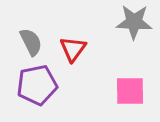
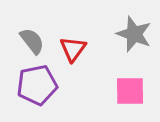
gray star: moved 12 px down; rotated 18 degrees clockwise
gray semicircle: moved 1 px right, 1 px up; rotated 12 degrees counterclockwise
